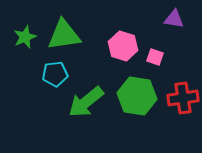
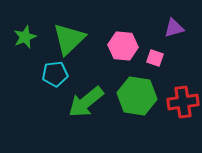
purple triangle: moved 9 px down; rotated 25 degrees counterclockwise
green triangle: moved 5 px right, 4 px down; rotated 36 degrees counterclockwise
pink hexagon: rotated 12 degrees counterclockwise
pink square: moved 1 px down
red cross: moved 4 px down
